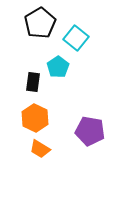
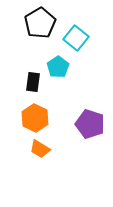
purple pentagon: moved 7 px up; rotated 8 degrees clockwise
